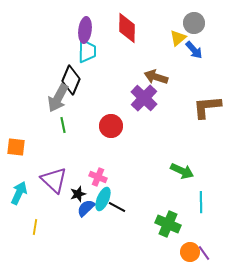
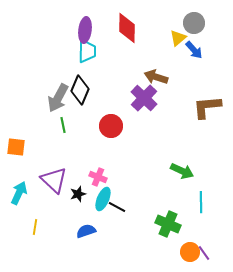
black diamond: moved 9 px right, 10 px down
blue semicircle: moved 23 px down; rotated 24 degrees clockwise
